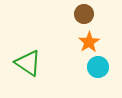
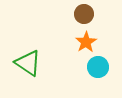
orange star: moved 3 px left
